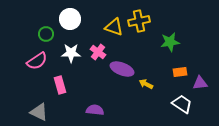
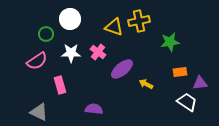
purple ellipse: rotated 60 degrees counterclockwise
white trapezoid: moved 5 px right, 2 px up
purple semicircle: moved 1 px left, 1 px up
